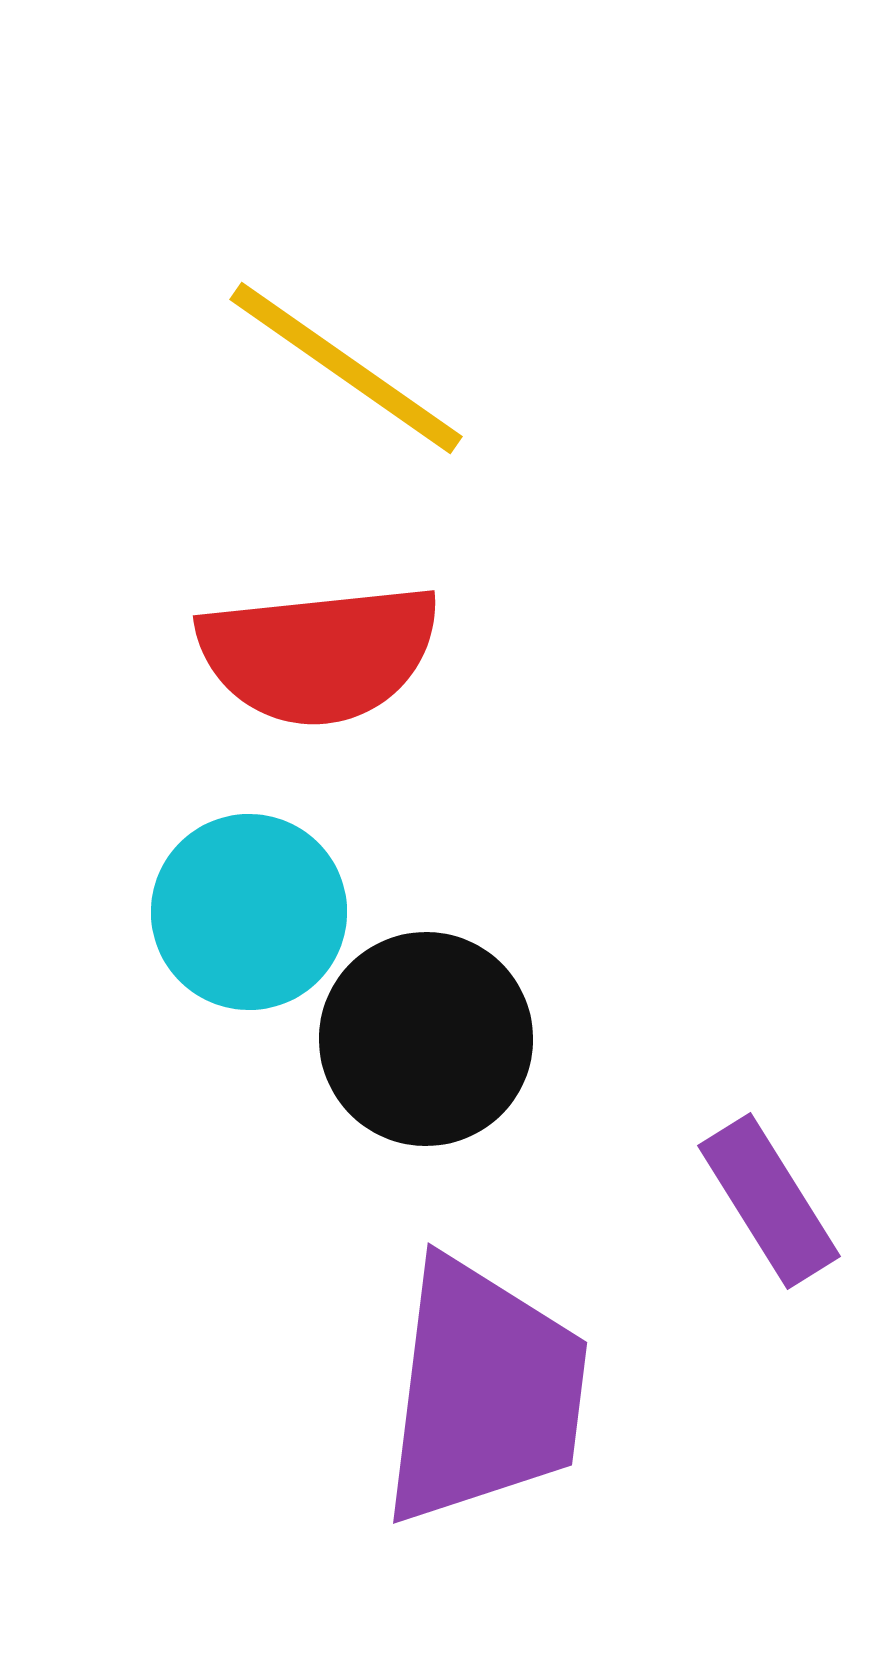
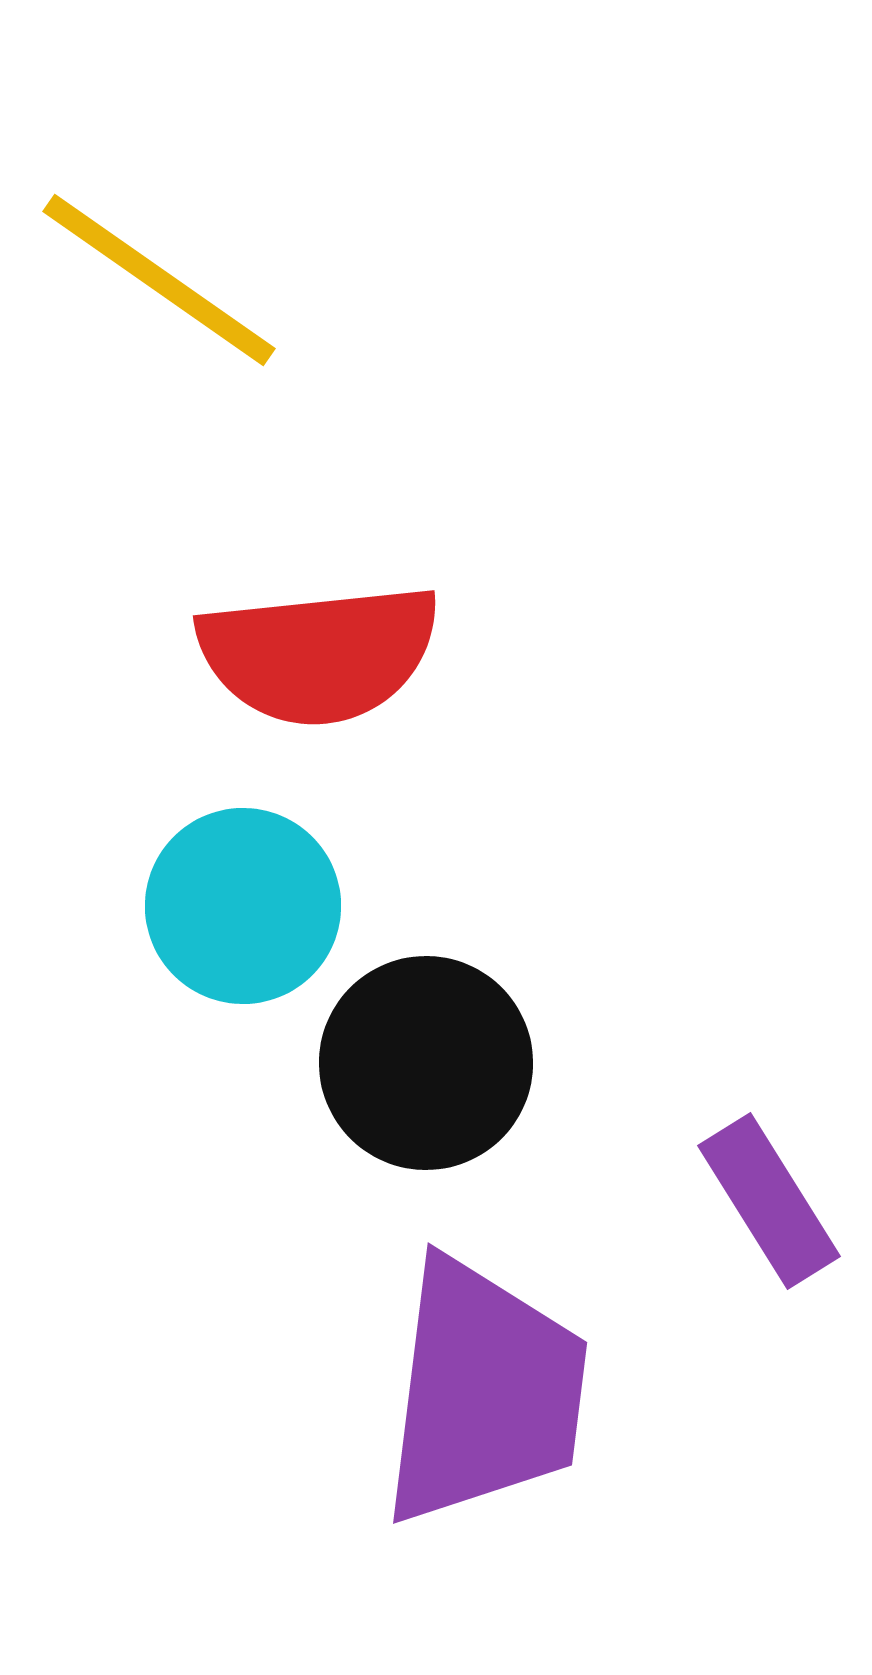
yellow line: moved 187 px left, 88 px up
cyan circle: moved 6 px left, 6 px up
black circle: moved 24 px down
